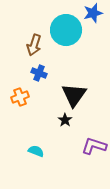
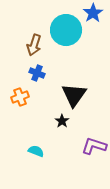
blue star: rotated 18 degrees counterclockwise
blue cross: moved 2 px left
black star: moved 3 px left, 1 px down
